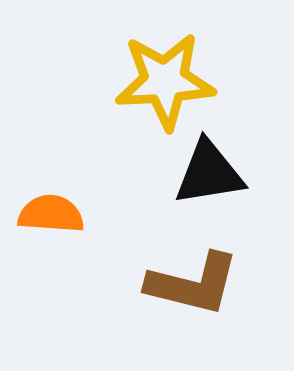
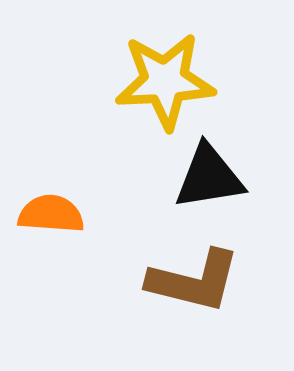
black triangle: moved 4 px down
brown L-shape: moved 1 px right, 3 px up
